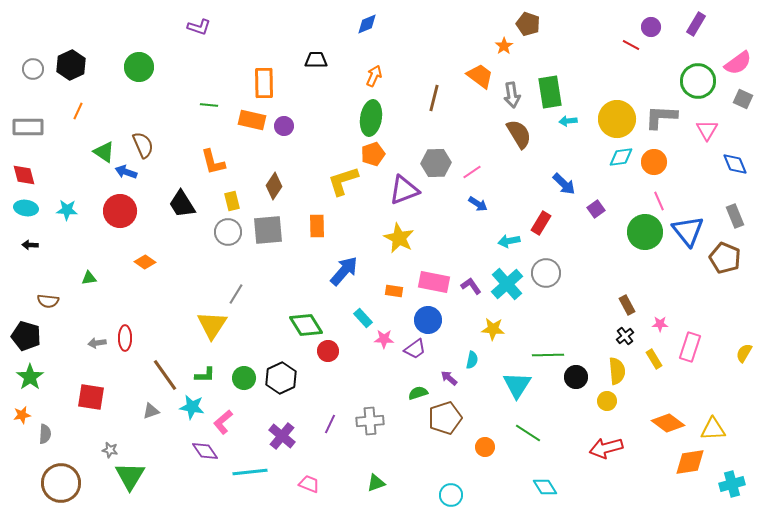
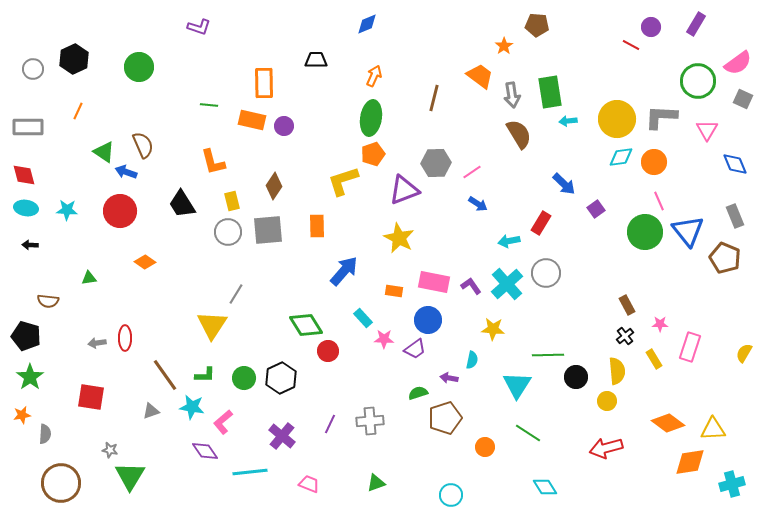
brown pentagon at (528, 24): moved 9 px right, 1 px down; rotated 15 degrees counterclockwise
black hexagon at (71, 65): moved 3 px right, 6 px up
purple arrow at (449, 378): rotated 30 degrees counterclockwise
